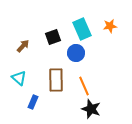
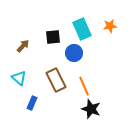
black square: rotated 14 degrees clockwise
blue circle: moved 2 px left
brown rectangle: rotated 25 degrees counterclockwise
blue rectangle: moved 1 px left, 1 px down
